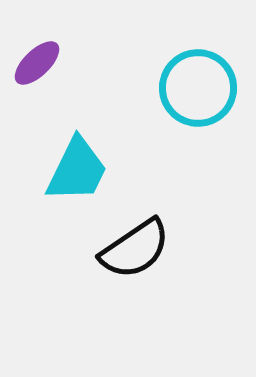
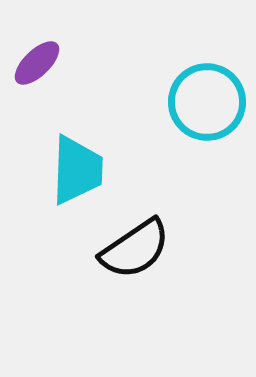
cyan circle: moved 9 px right, 14 px down
cyan trapezoid: rotated 24 degrees counterclockwise
